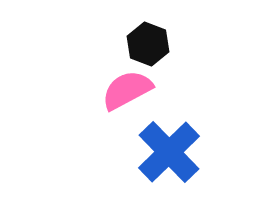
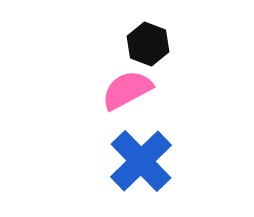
blue cross: moved 28 px left, 9 px down
